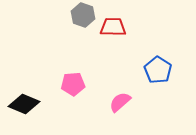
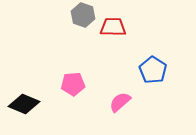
blue pentagon: moved 5 px left
